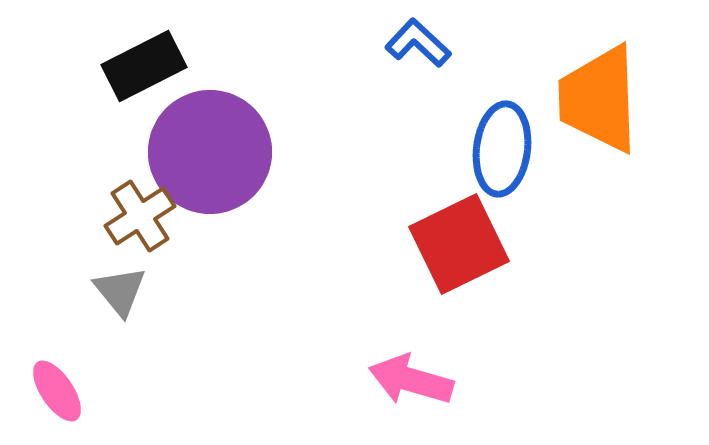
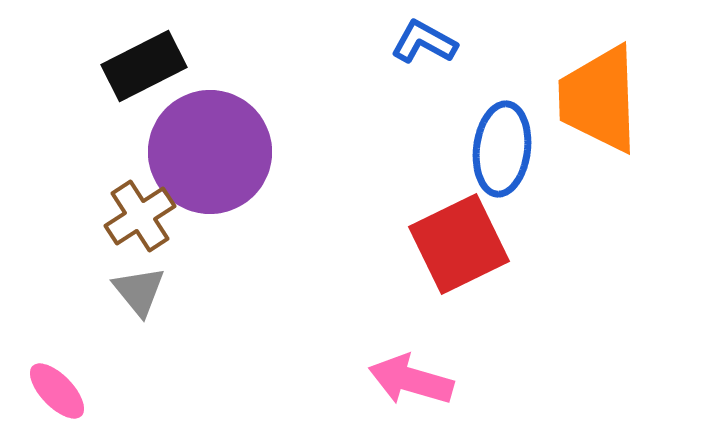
blue L-shape: moved 6 px right, 1 px up; rotated 14 degrees counterclockwise
gray triangle: moved 19 px right
pink ellipse: rotated 10 degrees counterclockwise
